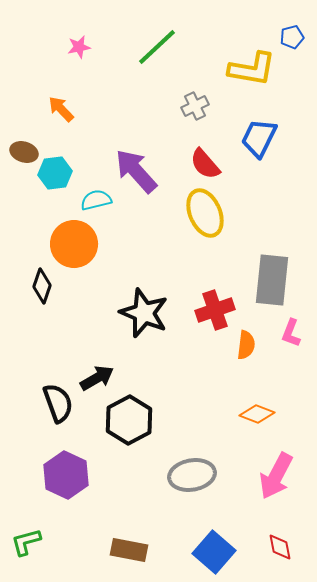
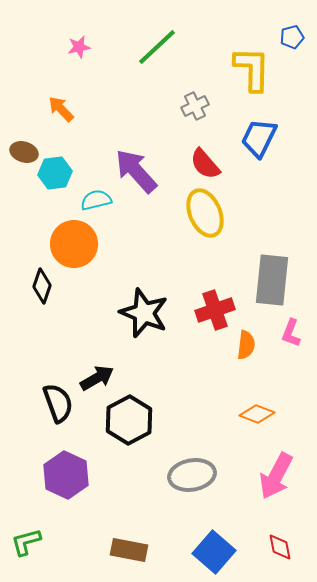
yellow L-shape: rotated 99 degrees counterclockwise
